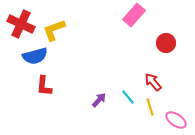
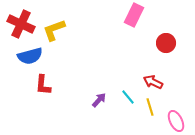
pink rectangle: rotated 15 degrees counterclockwise
blue semicircle: moved 5 px left
red arrow: rotated 24 degrees counterclockwise
red L-shape: moved 1 px left, 1 px up
pink ellipse: moved 1 px down; rotated 30 degrees clockwise
